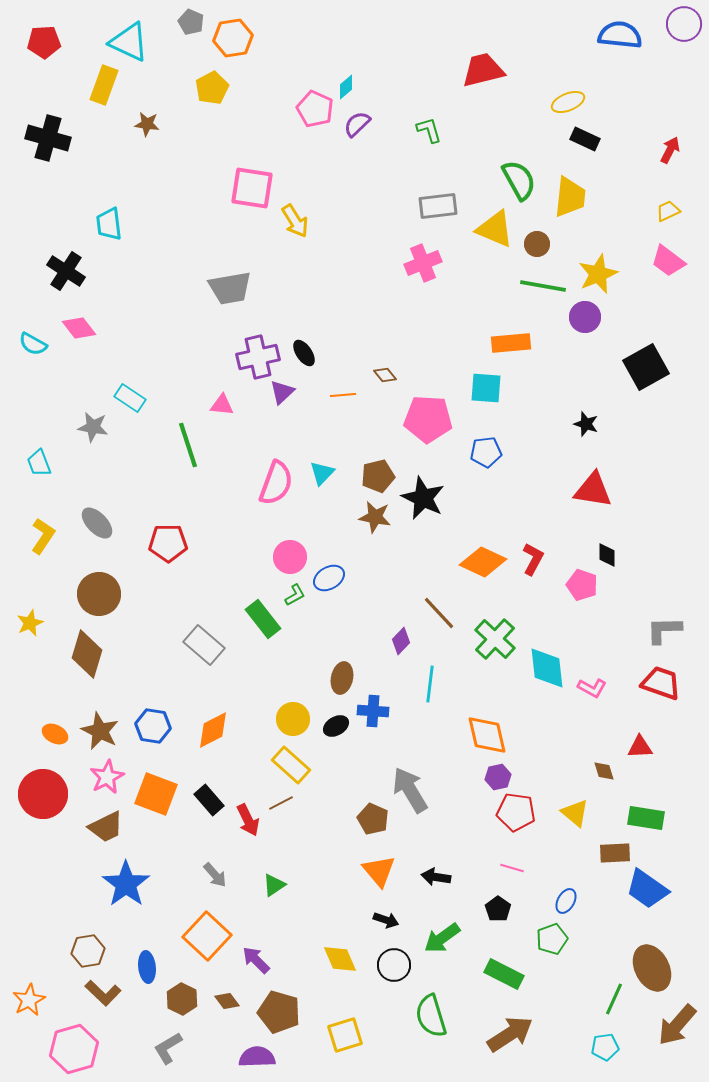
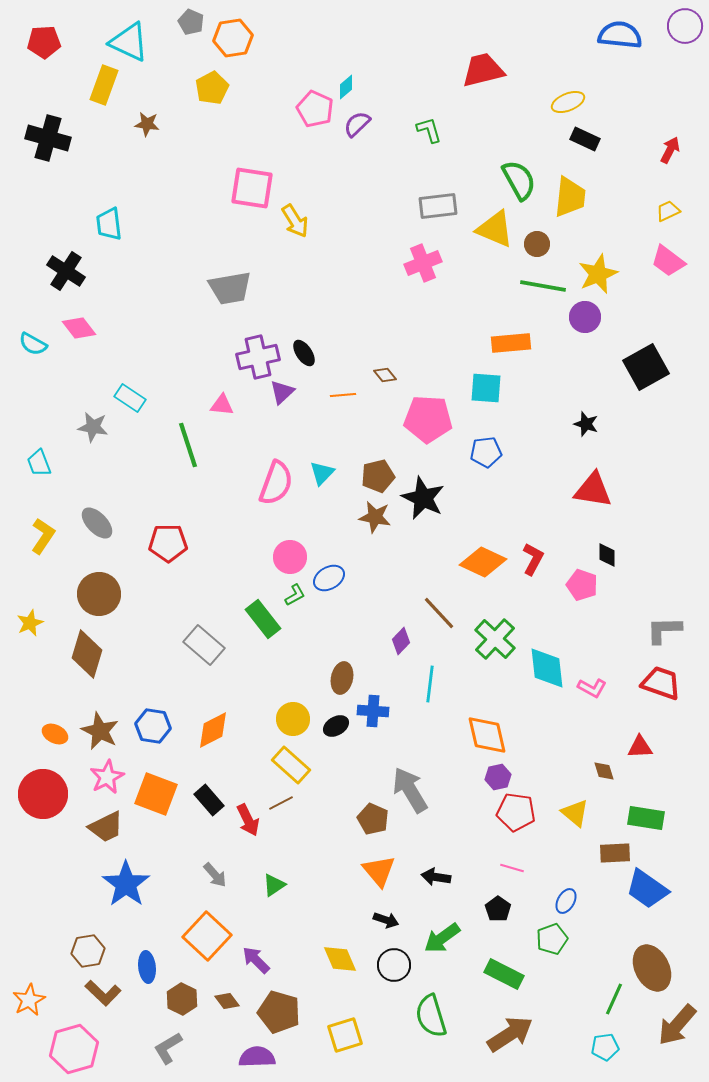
purple circle at (684, 24): moved 1 px right, 2 px down
